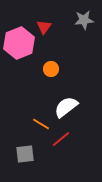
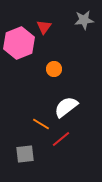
orange circle: moved 3 px right
